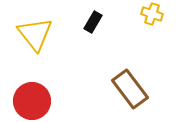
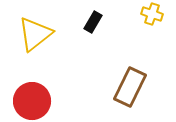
yellow triangle: rotated 30 degrees clockwise
brown rectangle: moved 2 px up; rotated 63 degrees clockwise
